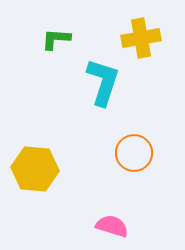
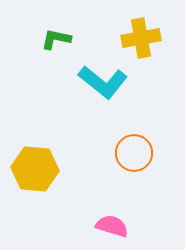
green L-shape: rotated 8 degrees clockwise
cyan L-shape: rotated 111 degrees clockwise
